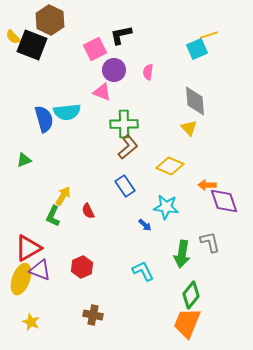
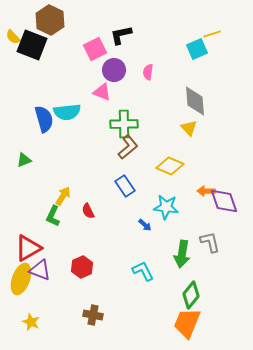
yellow line: moved 3 px right, 1 px up
orange arrow: moved 1 px left, 6 px down
